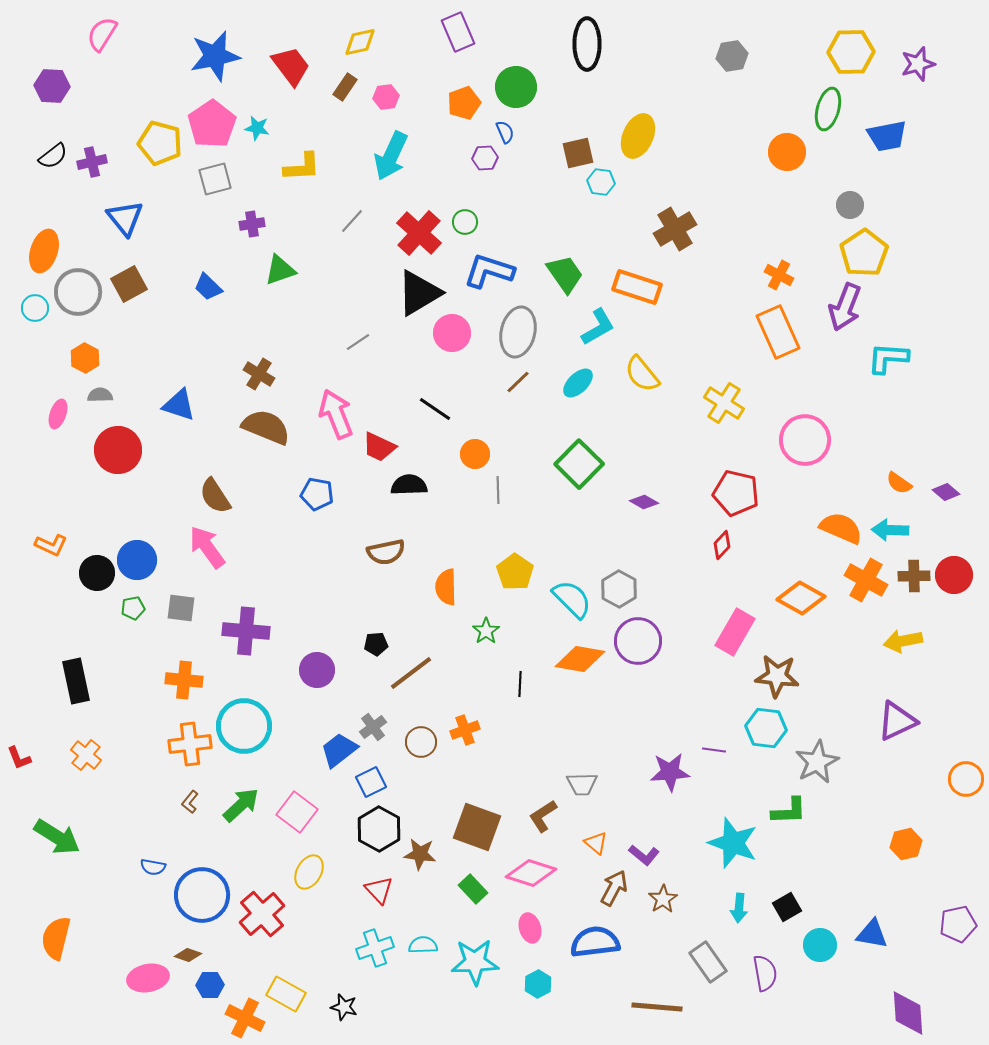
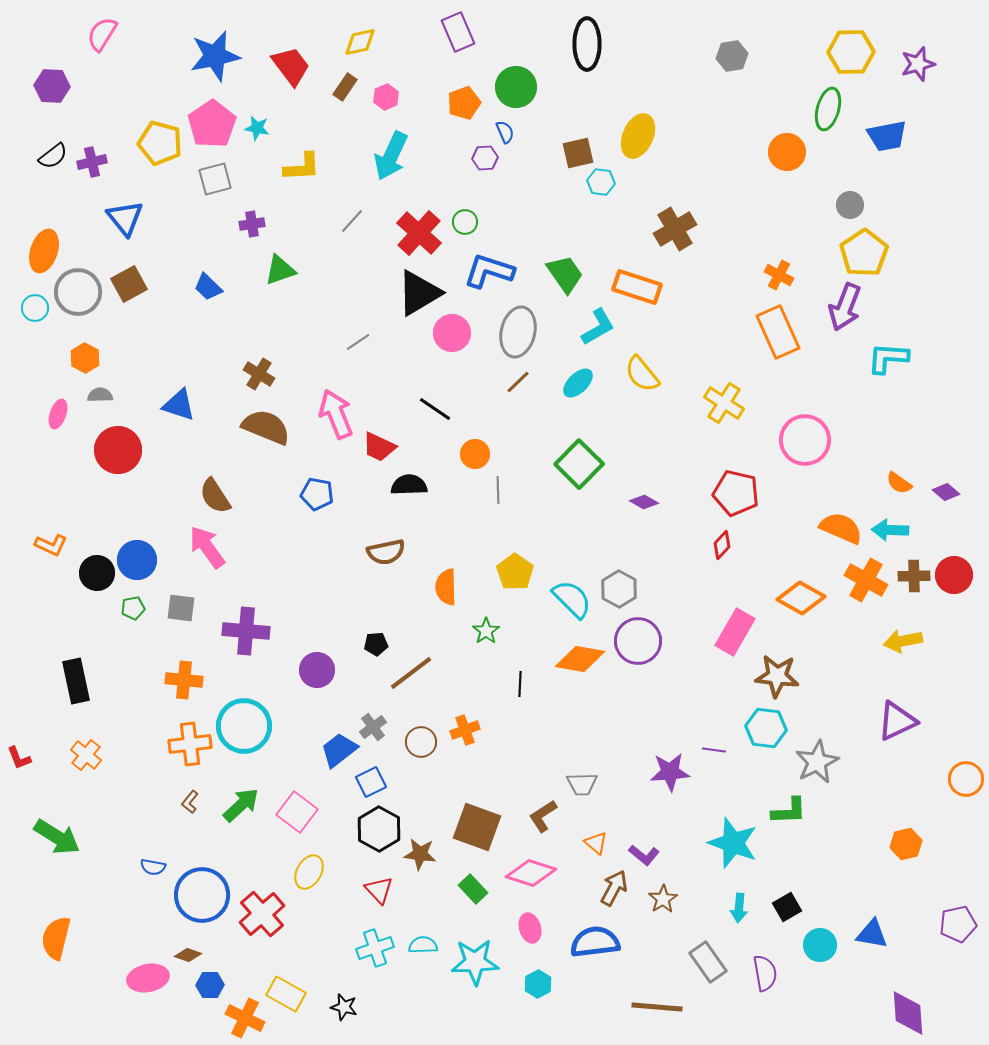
pink hexagon at (386, 97): rotated 15 degrees counterclockwise
